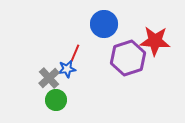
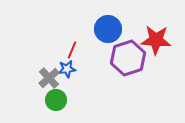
blue circle: moved 4 px right, 5 px down
red star: moved 1 px right, 1 px up
red line: moved 3 px left, 3 px up
